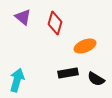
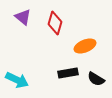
cyan arrow: rotated 100 degrees clockwise
